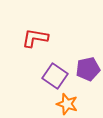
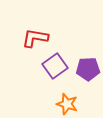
purple pentagon: rotated 10 degrees clockwise
purple square: moved 10 px up; rotated 20 degrees clockwise
